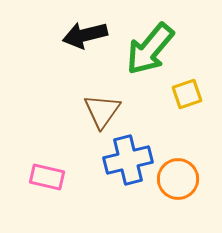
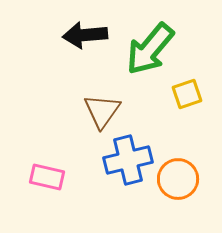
black arrow: rotated 9 degrees clockwise
